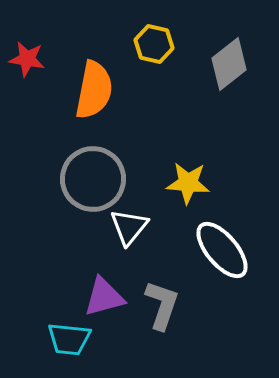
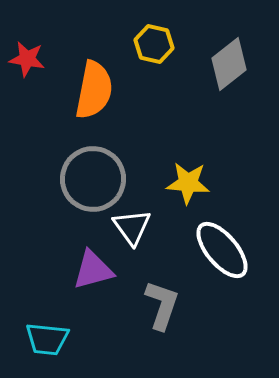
white triangle: moved 3 px right; rotated 15 degrees counterclockwise
purple triangle: moved 11 px left, 27 px up
cyan trapezoid: moved 22 px left
